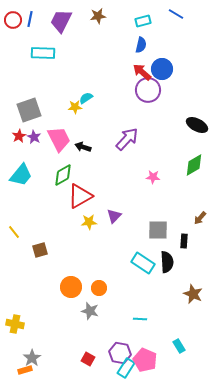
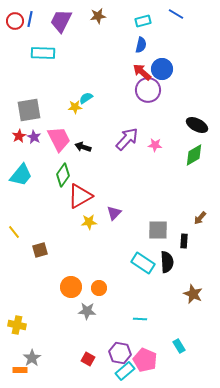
red circle at (13, 20): moved 2 px right, 1 px down
gray square at (29, 110): rotated 10 degrees clockwise
green diamond at (194, 165): moved 10 px up
green diamond at (63, 175): rotated 25 degrees counterclockwise
pink star at (153, 177): moved 2 px right, 32 px up
purple triangle at (114, 216): moved 3 px up
gray star at (90, 311): moved 3 px left; rotated 12 degrees counterclockwise
yellow cross at (15, 324): moved 2 px right, 1 px down
cyan rectangle at (126, 368): moved 1 px left, 3 px down; rotated 18 degrees clockwise
orange rectangle at (25, 370): moved 5 px left; rotated 16 degrees clockwise
